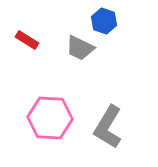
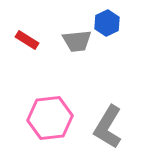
blue hexagon: moved 3 px right, 2 px down; rotated 15 degrees clockwise
gray trapezoid: moved 3 px left, 7 px up; rotated 32 degrees counterclockwise
pink hexagon: rotated 9 degrees counterclockwise
